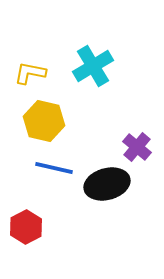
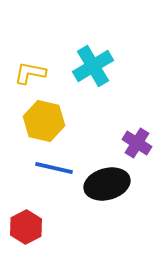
purple cross: moved 4 px up; rotated 8 degrees counterclockwise
